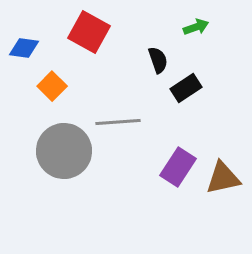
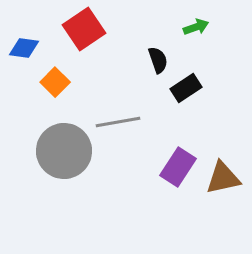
red square: moved 5 px left, 3 px up; rotated 27 degrees clockwise
orange square: moved 3 px right, 4 px up
gray line: rotated 6 degrees counterclockwise
